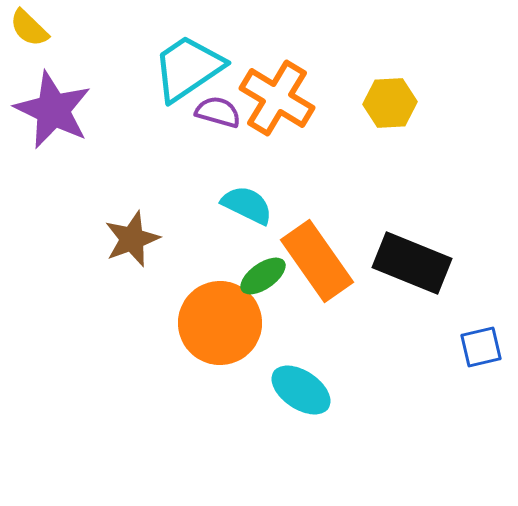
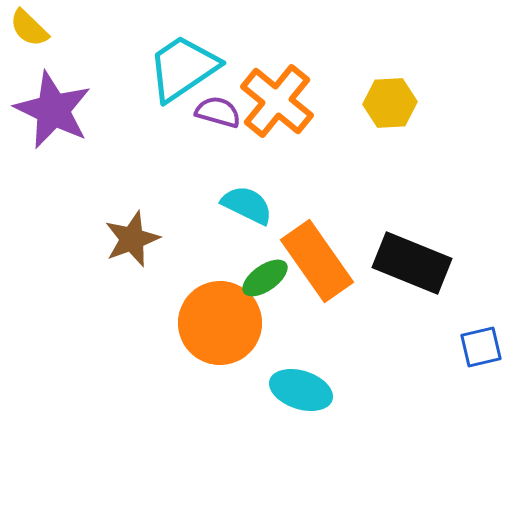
cyan trapezoid: moved 5 px left
orange cross: moved 3 px down; rotated 8 degrees clockwise
green ellipse: moved 2 px right, 2 px down
cyan ellipse: rotated 16 degrees counterclockwise
